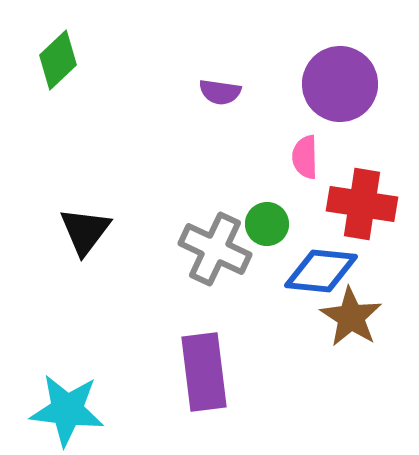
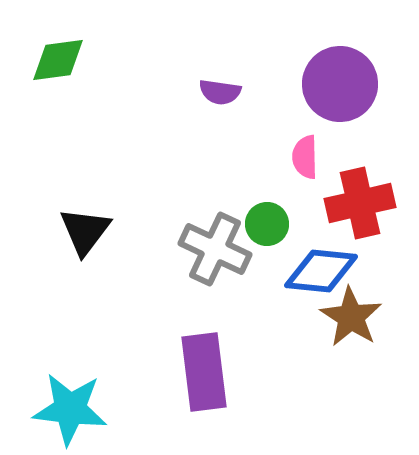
green diamond: rotated 36 degrees clockwise
red cross: moved 2 px left, 1 px up; rotated 22 degrees counterclockwise
cyan star: moved 3 px right, 1 px up
